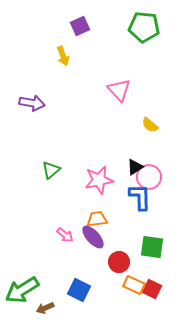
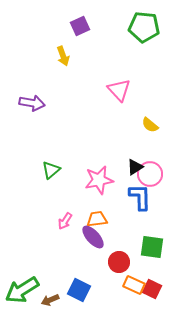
pink circle: moved 1 px right, 3 px up
pink arrow: moved 14 px up; rotated 84 degrees clockwise
brown arrow: moved 5 px right, 8 px up
